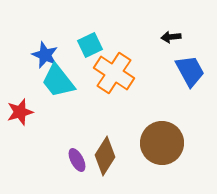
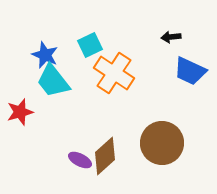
blue trapezoid: rotated 144 degrees clockwise
cyan trapezoid: moved 5 px left
brown diamond: rotated 15 degrees clockwise
purple ellipse: moved 3 px right; rotated 35 degrees counterclockwise
